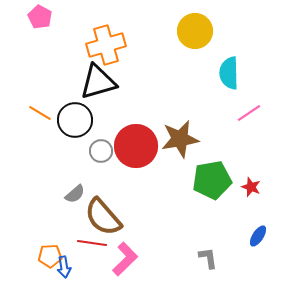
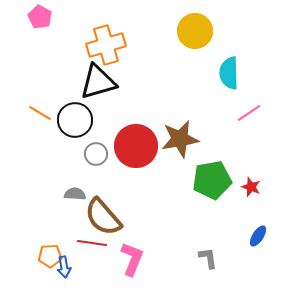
gray circle: moved 5 px left, 3 px down
gray semicircle: rotated 135 degrees counterclockwise
pink L-shape: moved 7 px right; rotated 24 degrees counterclockwise
